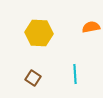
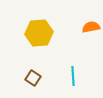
yellow hexagon: rotated 8 degrees counterclockwise
cyan line: moved 2 px left, 2 px down
